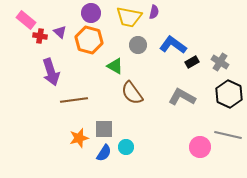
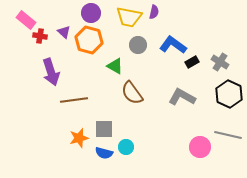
purple triangle: moved 4 px right
blue semicircle: rotated 72 degrees clockwise
